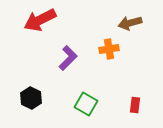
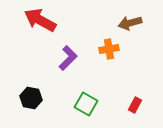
red arrow: rotated 56 degrees clockwise
black hexagon: rotated 15 degrees counterclockwise
red rectangle: rotated 21 degrees clockwise
